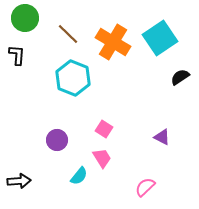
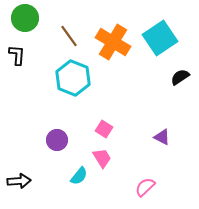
brown line: moved 1 px right, 2 px down; rotated 10 degrees clockwise
